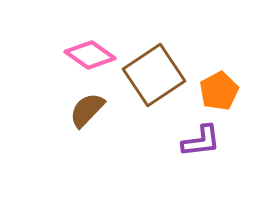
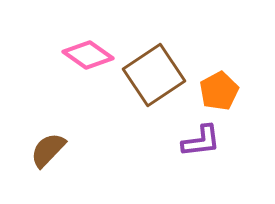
pink diamond: moved 2 px left
brown semicircle: moved 39 px left, 40 px down
